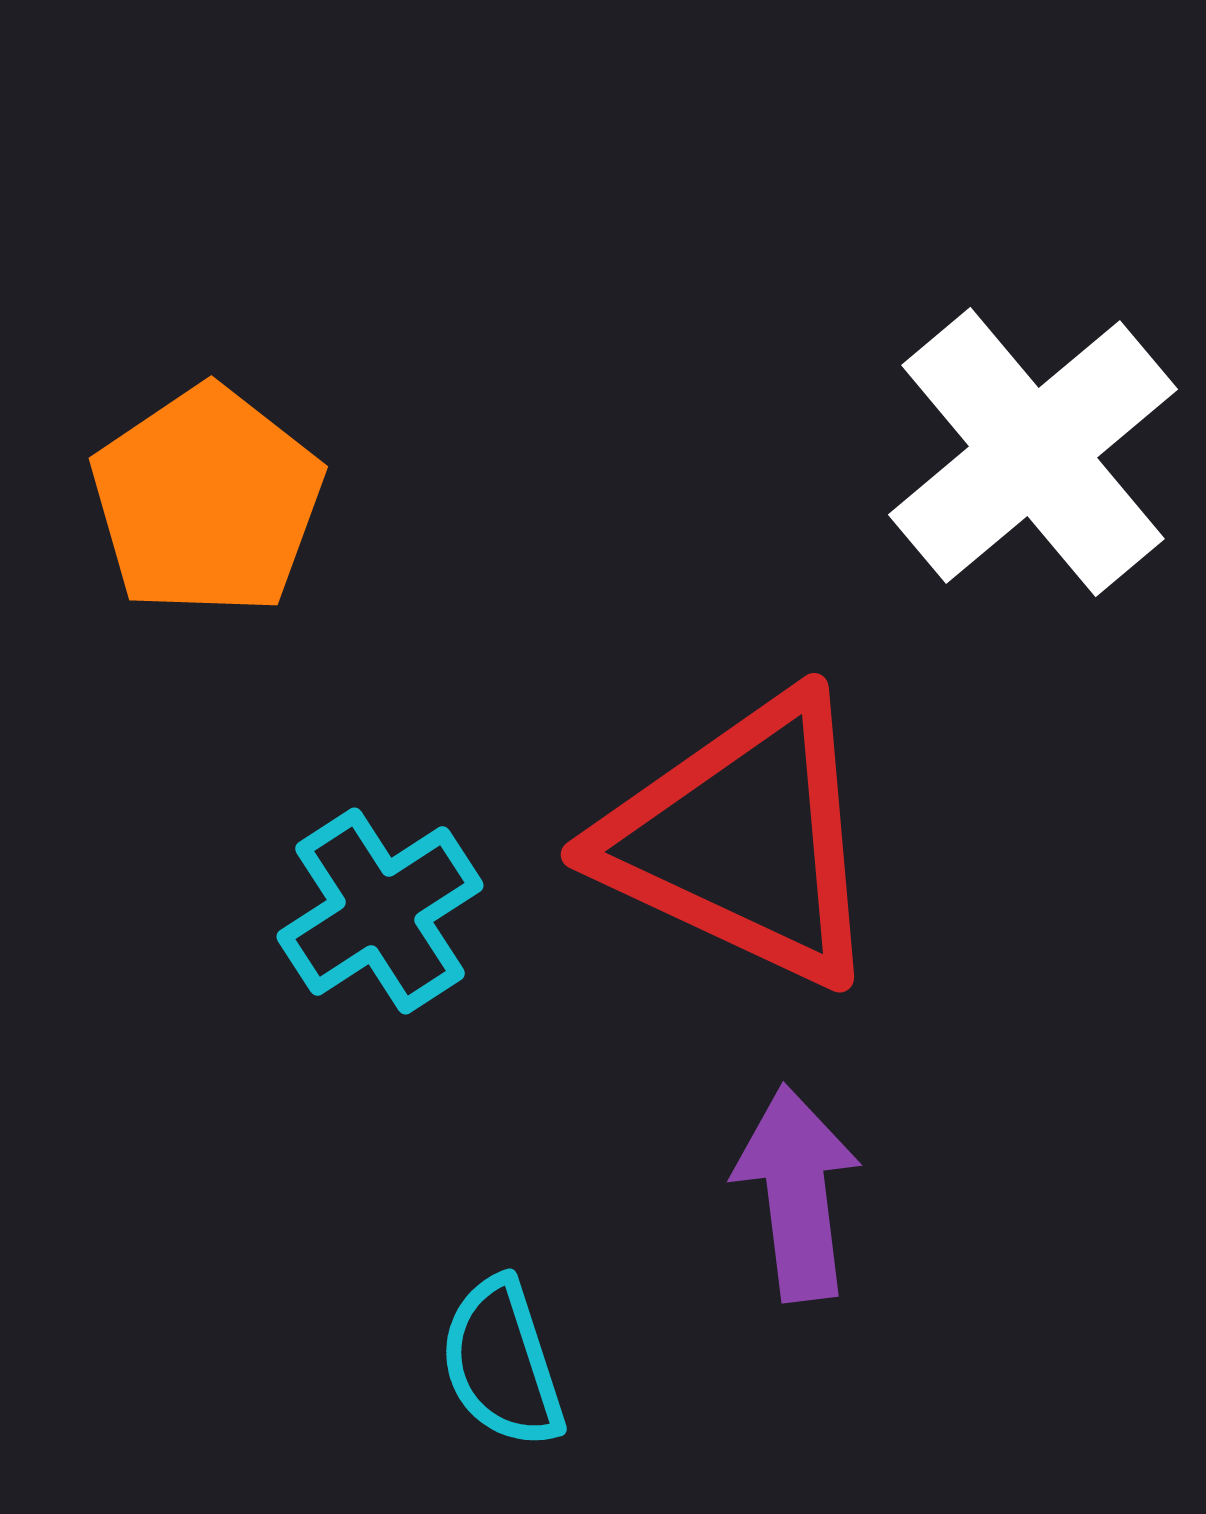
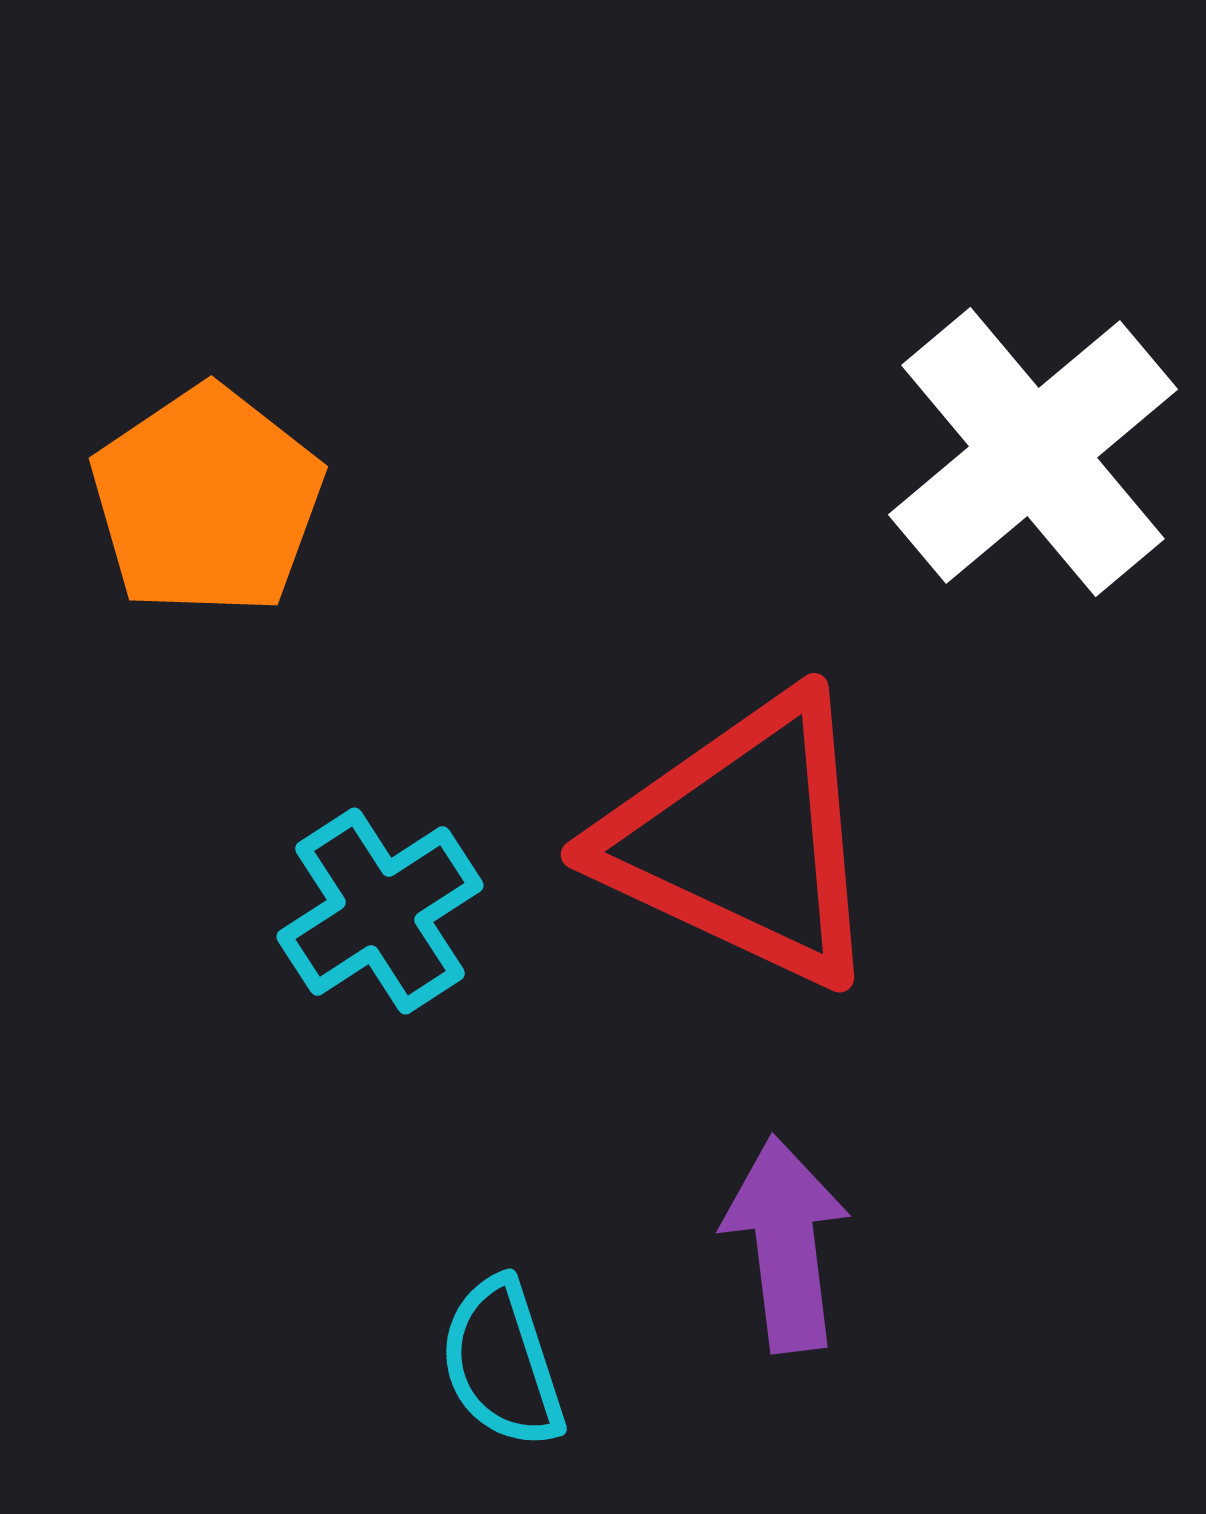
purple arrow: moved 11 px left, 51 px down
